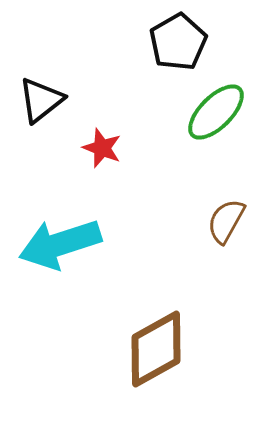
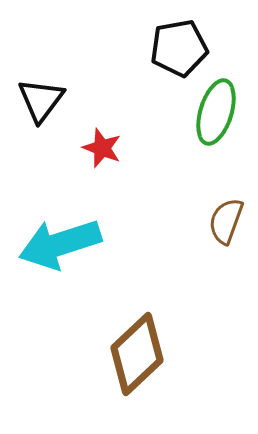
black pentagon: moved 1 px right, 6 px down; rotated 20 degrees clockwise
black triangle: rotated 15 degrees counterclockwise
green ellipse: rotated 28 degrees counterclockwise
brown semicircle: rotated 9 degrees counterclockwise
brown diamond: moved 19 px left, 5 px down; rotated 14 degrees counterclockwise
